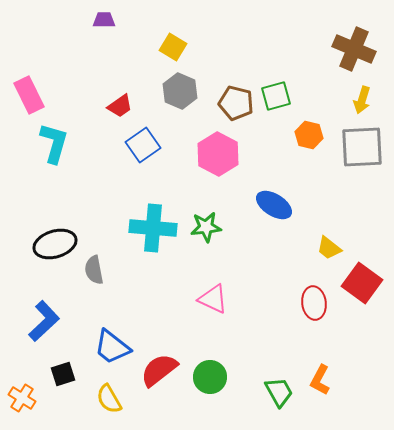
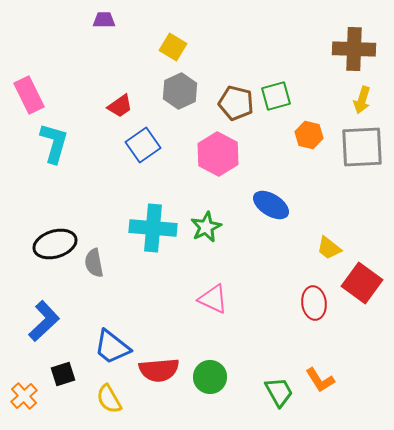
brown cross: rotated 21 degrees counterclockwise
gray hexagon: rotated 12 degrees clockwise
blue ellipse: moved 3 px left
green star: rotated 20 degrees counterclockwise
gray semicircle: moved 7 px up
red semicircle: rotated 147 degrees counterclockwise
orange L-shape: rotated 60 degrees counterclockwise
orange cross: moved 2 px right, 2 px up; rotated 16 degrees clockwise
